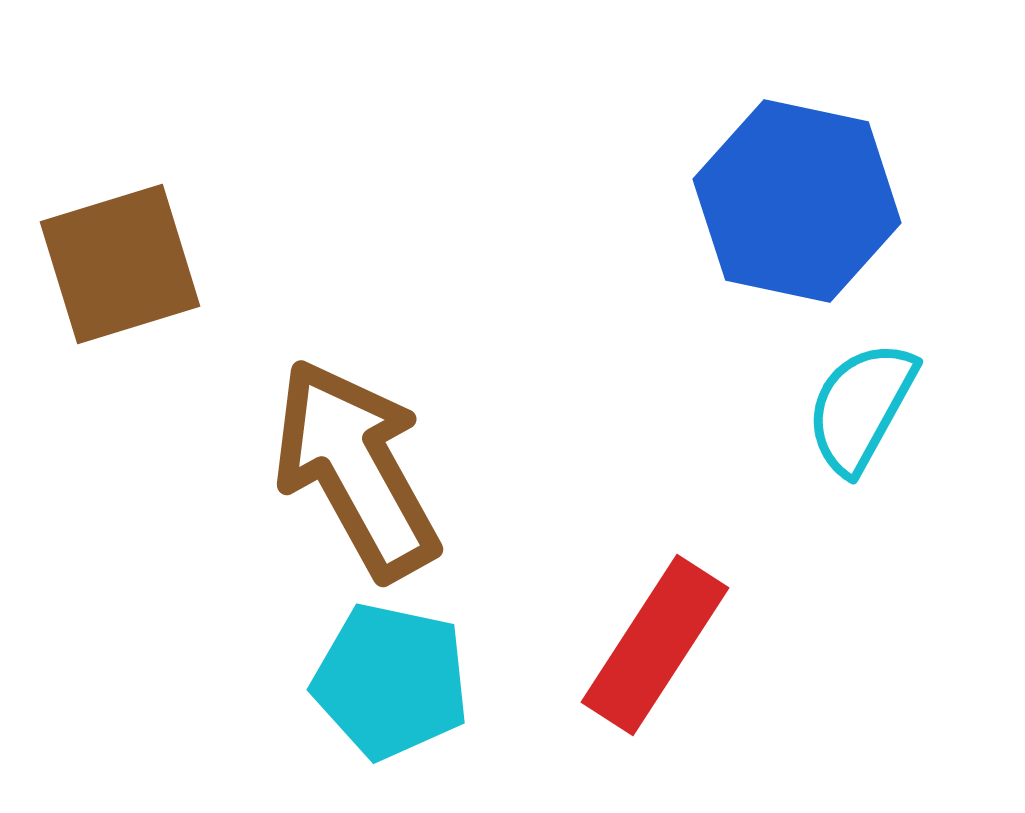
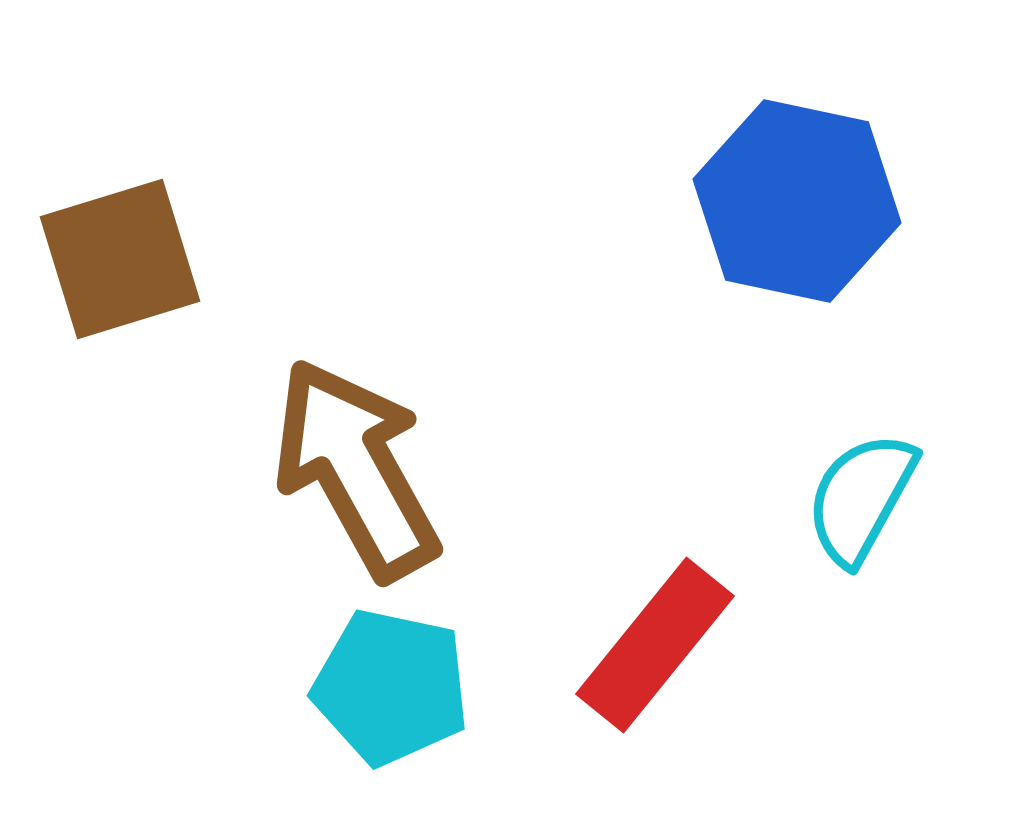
brown square: moved 5 px up
cyan semicircle: moved 91 px down
red rectangle: rotated 6 degrees clockwise
cyan pentagon: moved 6 px down
